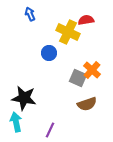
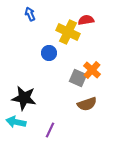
cyan arrow: rotated 66 degrees counterclockwise
